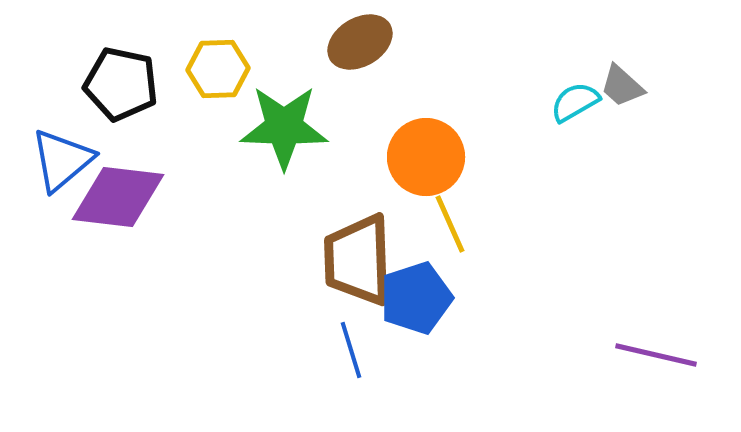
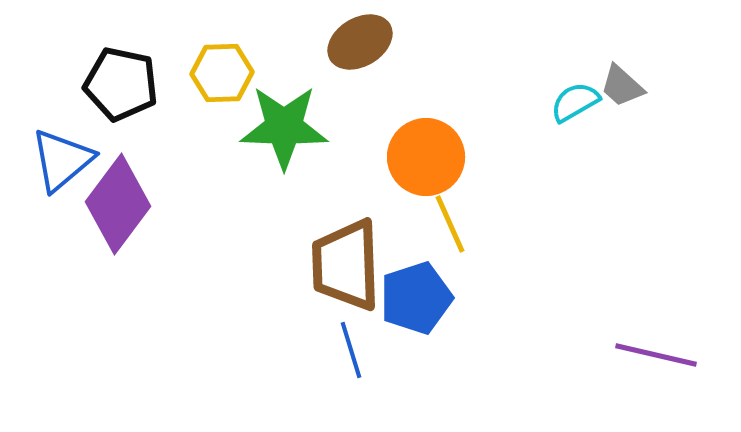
yellow hexagon: moved 4 px right, 4 px down
purple diamond: moved 7 px down; rotated 60 degrees counterclockwise
brown trapezoid: moved 12 px left, 5 px down
